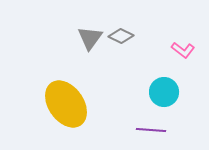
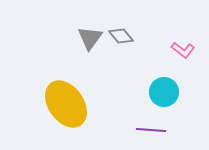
gray diamond: rotated 25 degrees clockwise
